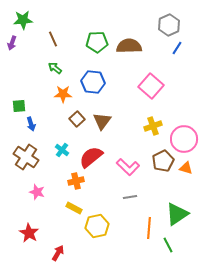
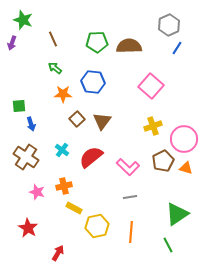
green star: rotated 24 degrees clockwise
orange cross: moved 12 px left, 5 px down
orange line: moved 18 px left, 4 px down
red star: moved 1 px left, 5 px up
